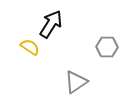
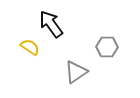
black arrow: rotated 68 degrees counterclockwise
gray triangle: moved 10 px up
